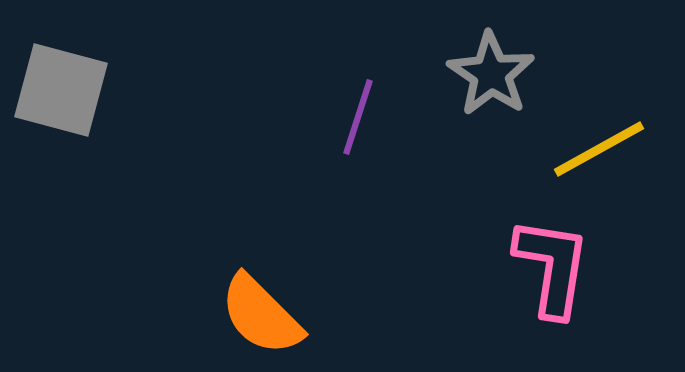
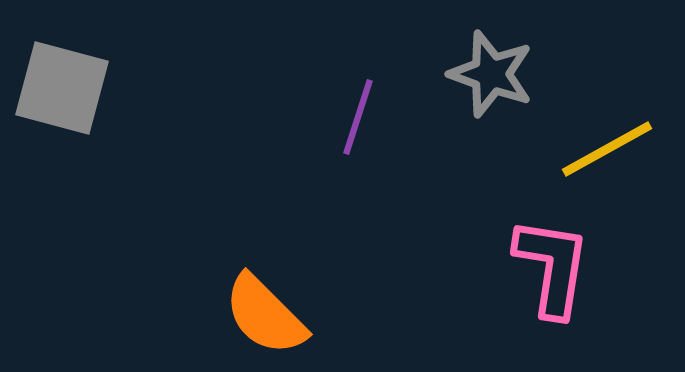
gray star: rotated 14 degrees counterclockwise
gray square: moved 1 px right, 2 px up
yellow line: moved 8 px right
orange semicircle: moved 4 px right
